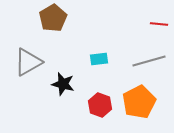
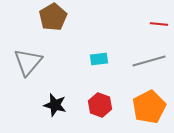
brown pentagon: moved 1 px up
gray triangle: rotated 20 degrees counterclockwise
black star: moved 8 px left, 21 px down
orange pentagon: moved 10 px right, 5 px down
